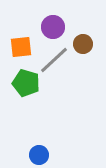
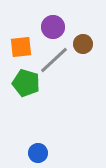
blue circle: moved 1 px left, 2 px up
